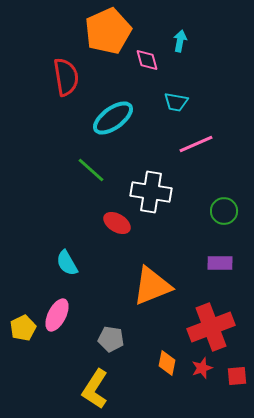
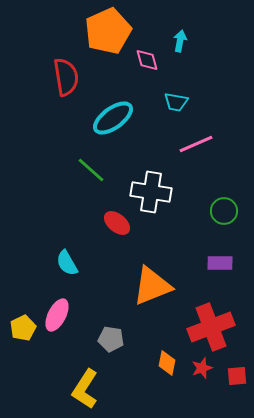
red ellipse: rotated 8 degrees clockwise
yellow L-shape: moved 10 px left
